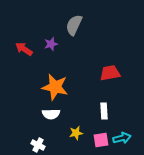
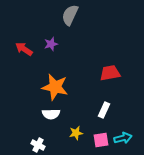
gray semicircle: moved 4 px left, 10 px up
white rectangle: moved 1 px up; rotated 28 degrees clockwise
cyan arrow: moved 1 px right
